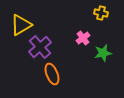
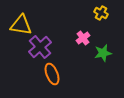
yellow cross: rotated 16 degrees clockwise
yellow triangle: rotated 40 degrees clockwise
